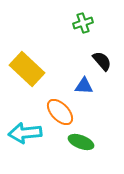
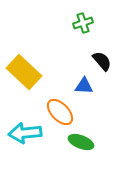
yellow rectangle: moved 3 px left, 3 px down
